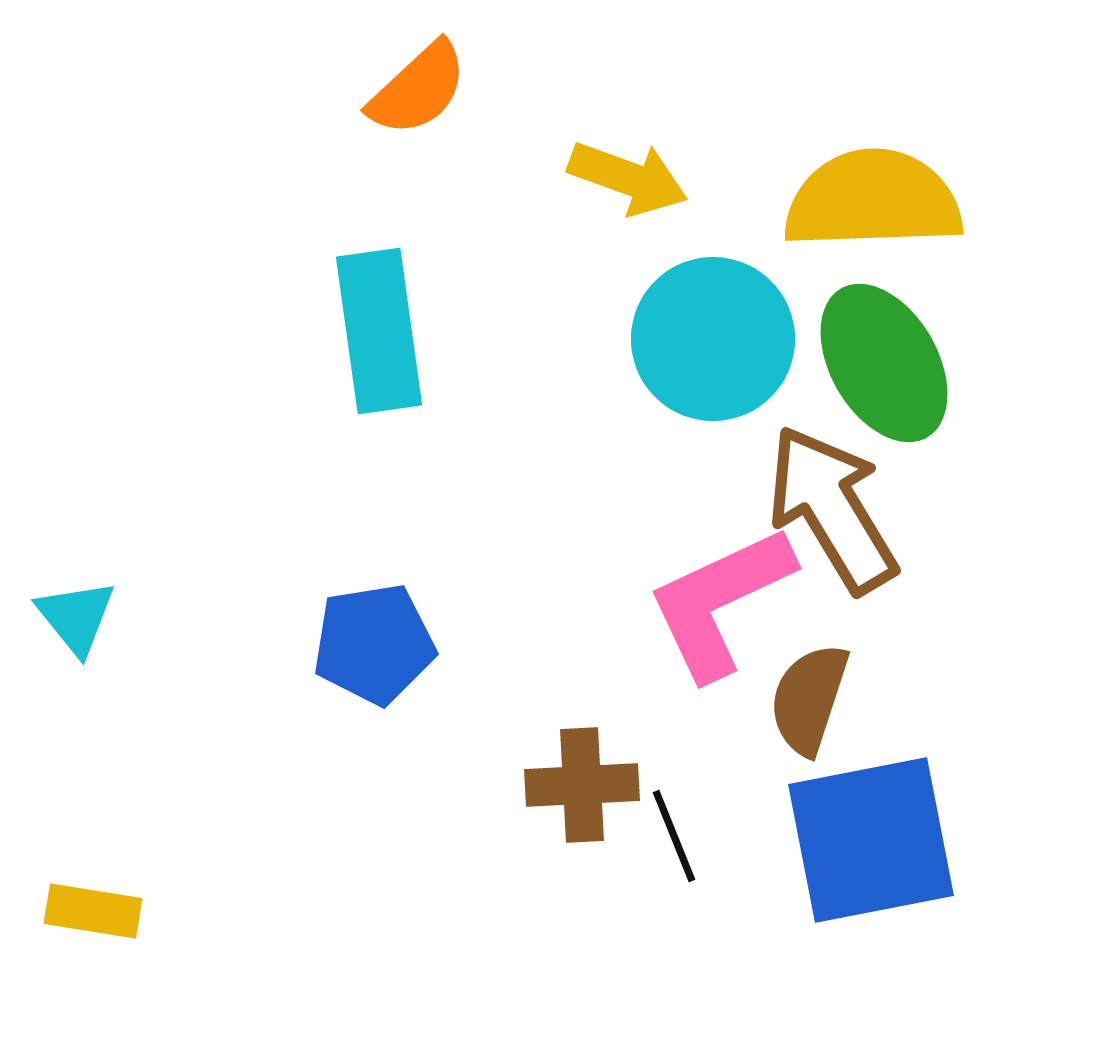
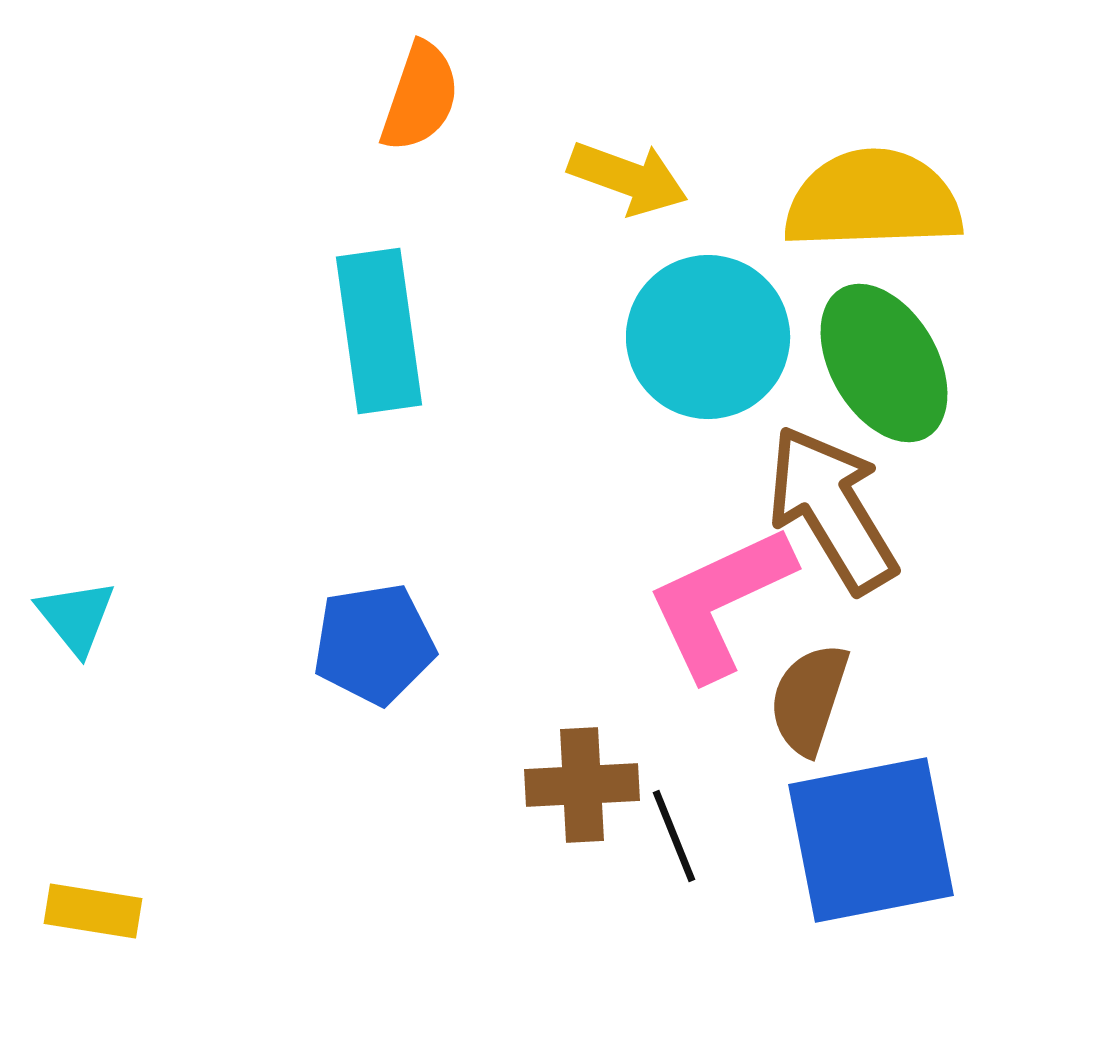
orange semicircle: moved 2 px right, 8 px down; rotated 28 degrees counterclockwise
cyan circle: moved 5 px left, 2 px up
